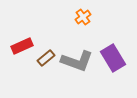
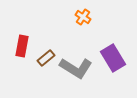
orange cross: rotated 21 degrees counterclockwise
red rectangle: rotated 55 degrees counterclockwise
gray L-shape: moved 1 px left, 7 px down; rotated 12 degrees clockwise
